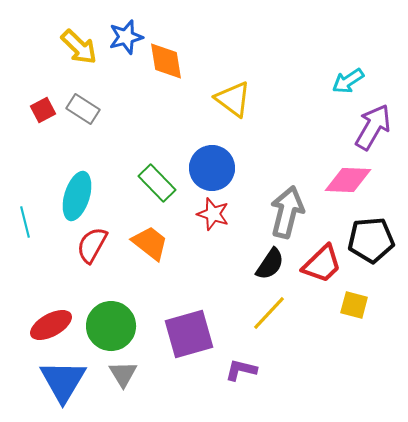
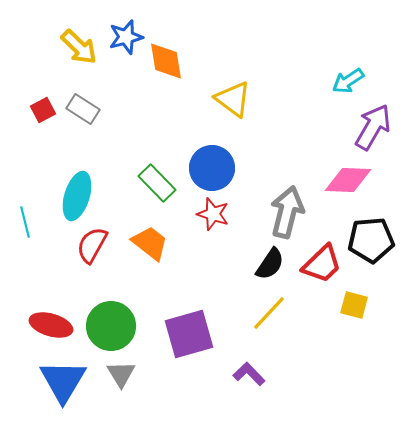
red ellipse: rotated 45 degrees clockwise
purple L-shape: moved 8 px right, 4 px down; rotated 32 degrees clockwise
gray triangle: moved 2 px left
